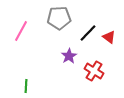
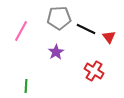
black line: moved 2 px left, 4 px up; rotated 72 degrees clockwise
red triangle: rotated 16 degrees clockwise
purple star: moved 13 px left, 4 px up
